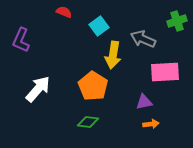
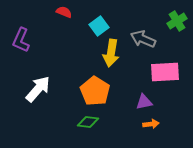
green cross: rotated 12 degrees counterclockwise
yellow arrow: moved 2 px left, 2 px up
orange pentagon: moved 2 px right, 5 px down
